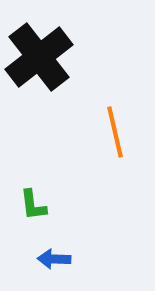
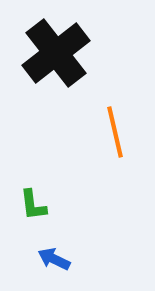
black cross: moved 17 px right, 4 px up
blue arrow: rotated 24 degrees clockwise
